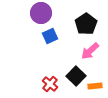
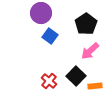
blue square: rotated 28 degrees counterclockwise
red cross: moved 1 px left, 3 px up
